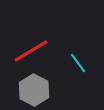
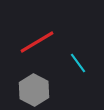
red line: moved 6 px right, 9 px up
